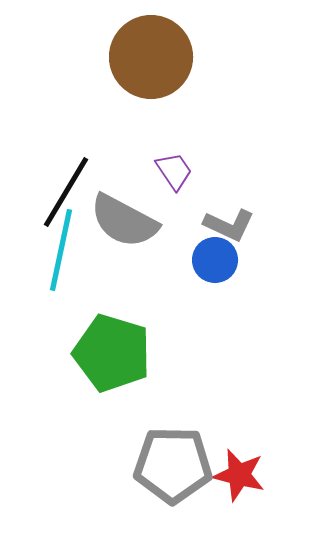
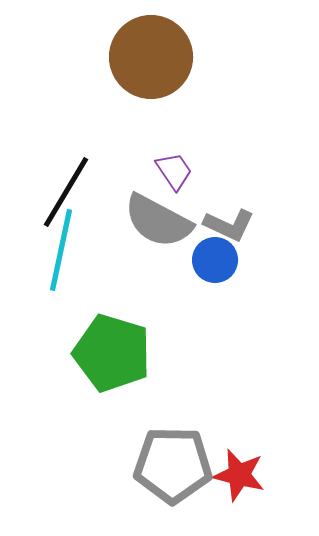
gray semicircle: moved 34 px right
